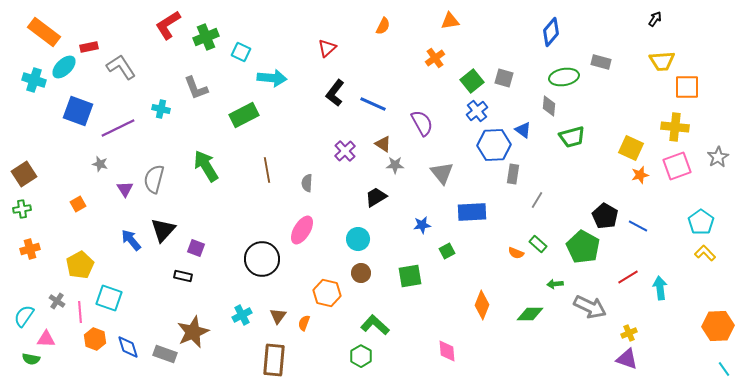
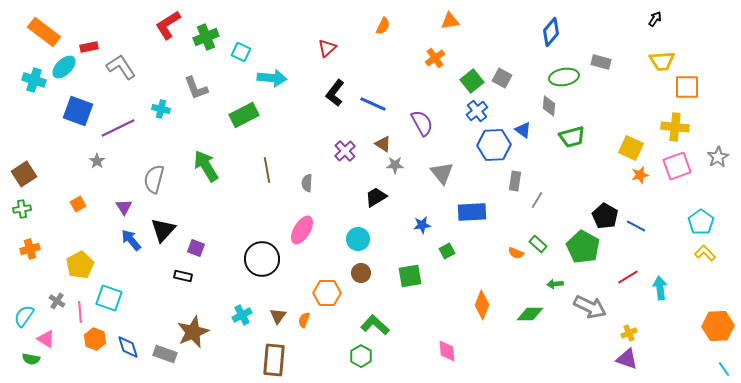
gray square at (504, 78): moved 2 px left; rotated 12 degrees clockwise
gray star at (100, 164): moved 3 px left, 3 px up; rotated 21 degrees clockwise
gray rectangle at (513, 174): moved 2 px right, 7 px down
purple triangle at (125, 189): moved 1 px left, 18 px down
blue line at (638, 226): moved 2 px left
orange hexagon at (327, 293): rotated 12 degrees counterclockwise
orange semicircle at (304, 323): moved 3 px up
pink triangle at (46, 339): rotated 30 degrees clockwise
